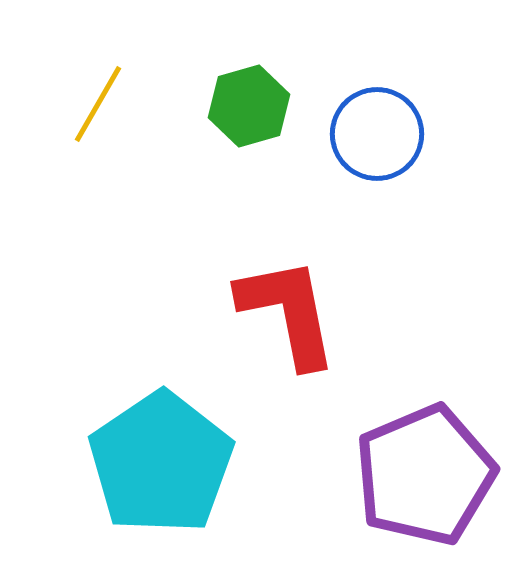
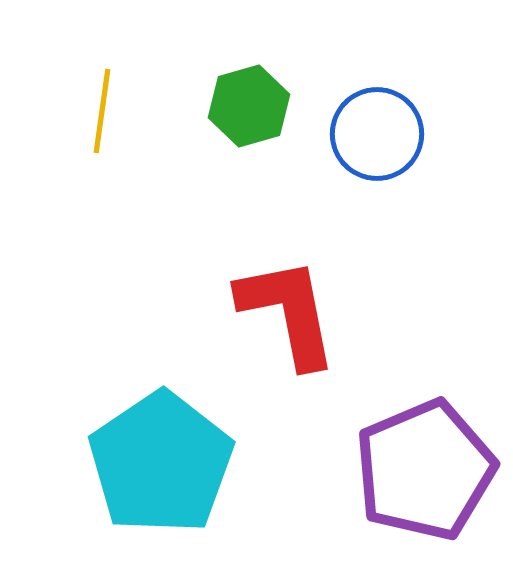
yellow line: moved 4 px right, 7 px down; rotated 22 degrees counterclockwise
purple pentagon: moved 5 px up
